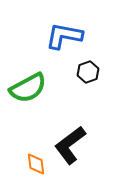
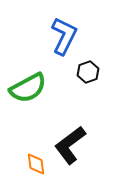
blue L-shape: rotated 105 degrees clockwise
